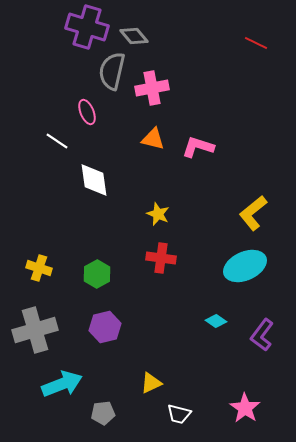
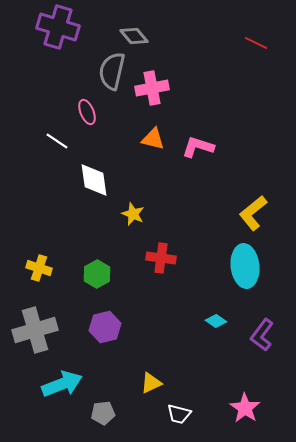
purple cross: moved 29 px left
yellow star: moved 25 px left
cyan ellipse: rotated 72 degrees counterclockwise
